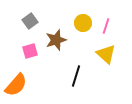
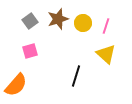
brown star: moved 2 px right, 21 px up
